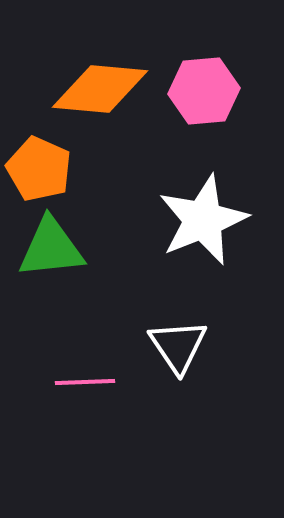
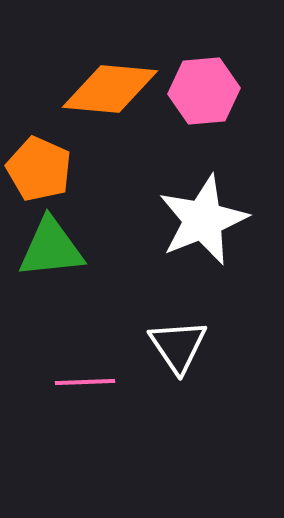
orange diamond: moved 10 px right
